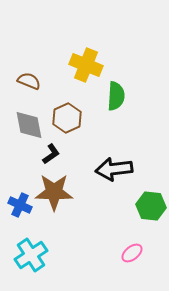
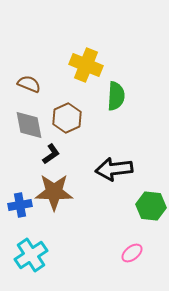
brown semicircle: moved 3 px down
blue cross: rotated 35 degrees counterclockwise
